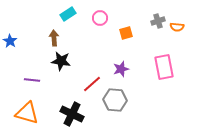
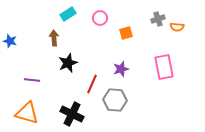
gray cross: moved 2 px up
blue star: rotated 16 degrees counterclockwise
black star: moved 7 px right, 2 px down; rotated 30 degrees counterclockwise
red line: rotated 24 degrees counterclockwise
